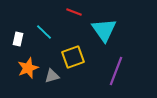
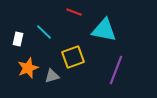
cyan triangle: rotated 44 degrees counterclockwise
purple line: moved 1 px up
